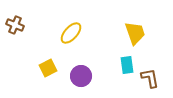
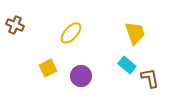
cyan rectangle: rotated 42 degrees counterclockwise
